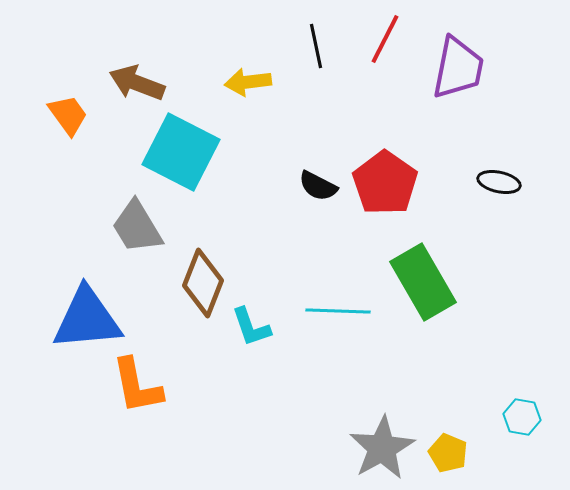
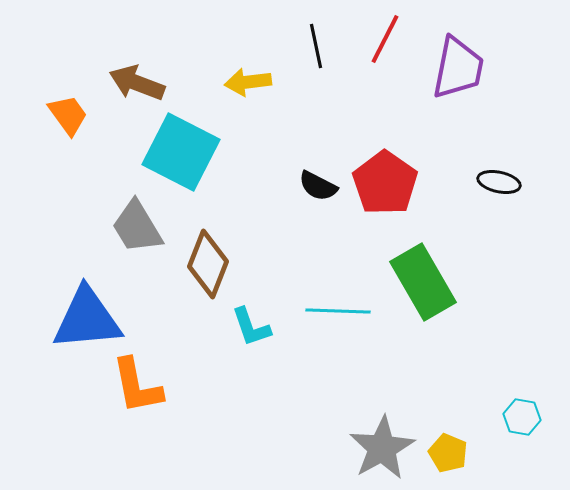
brown diamond: moved 5 px right, 19 px up
